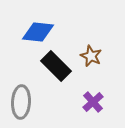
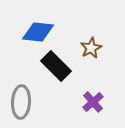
brown star: moved 8 px up; rotated 20 degrees clockwise
